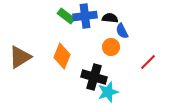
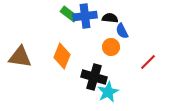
green rectangle: moved 3 px right, 2 px up
brown triangle: rotated 40 degrees clockwise
cyan star: rotated 10 degrees counterclockwise
